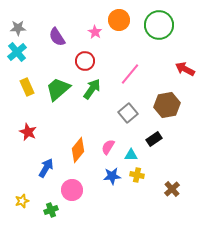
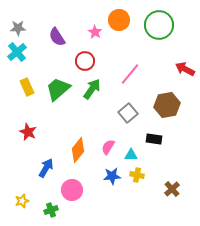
black rectangle: rotated 42 degrees clockwise
